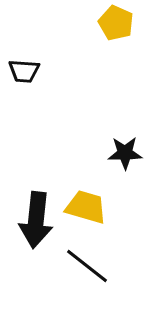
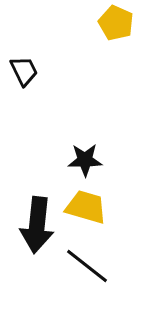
black trapezoid: rotated 120 degrees counterclockwise
black star: moved 40 px left, 7 px down
black arrow: moved 1 px right, 5 px down
